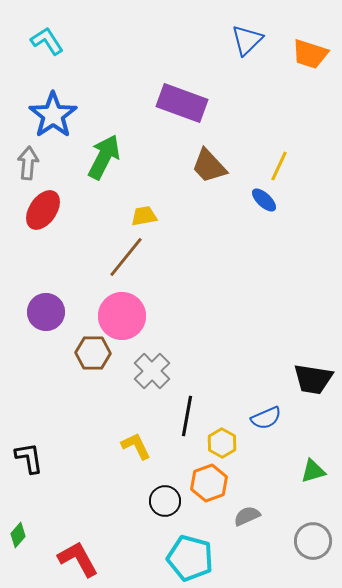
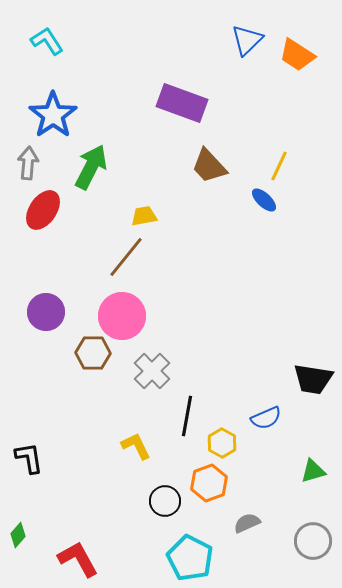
orange trapezoid: moved 13 px left, 1 px down; rotated 15 degrees clockwise
green arrow: moved 13 px left, 10 px down
gray semicircle: moved 7 px down
cyan pentagon: rotated 12 degrees clockwise
